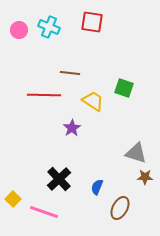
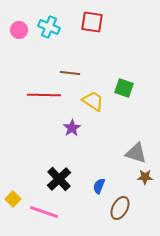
blue semicircle: moved 2 px right, 1 px up
